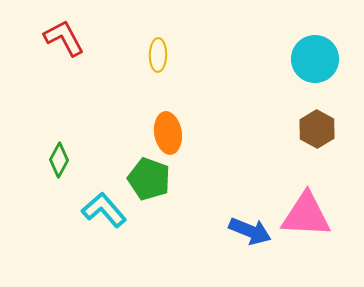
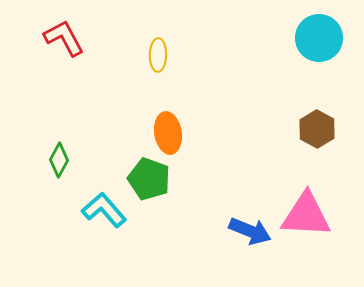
cyan circle: moved 4 px right, 21 px up
